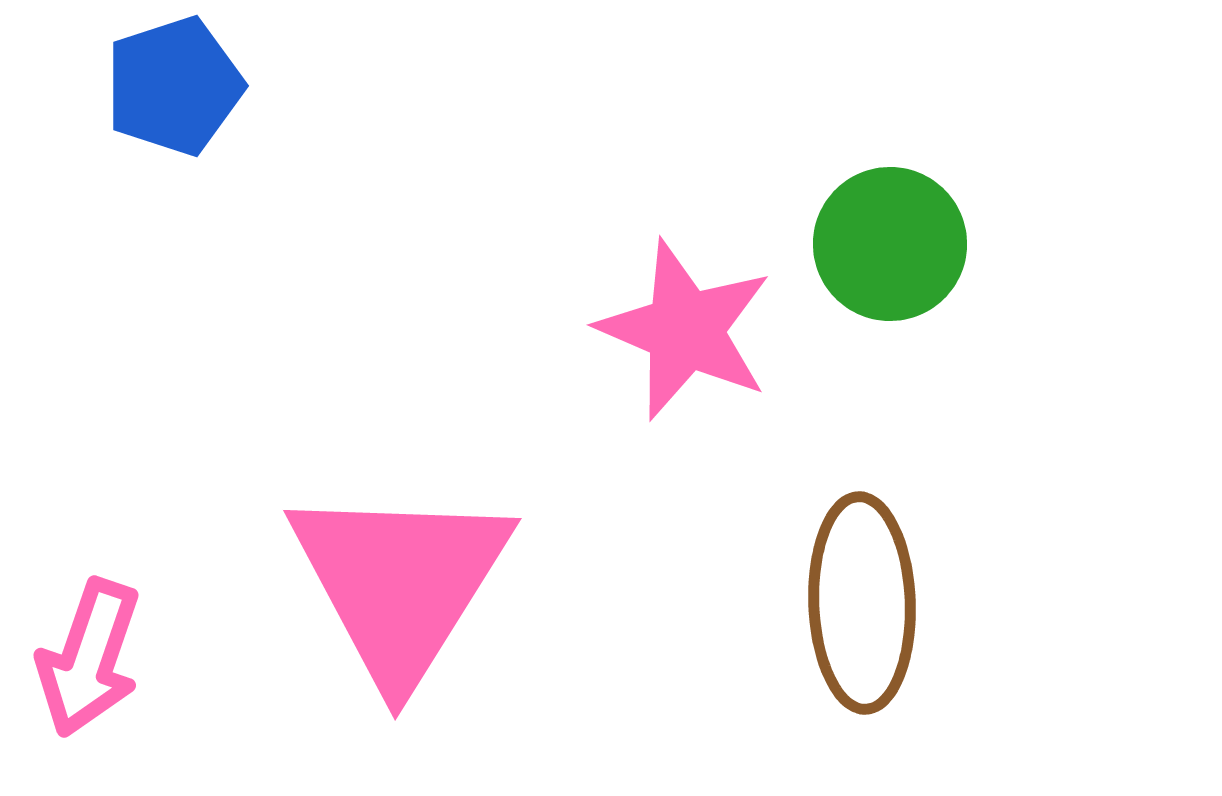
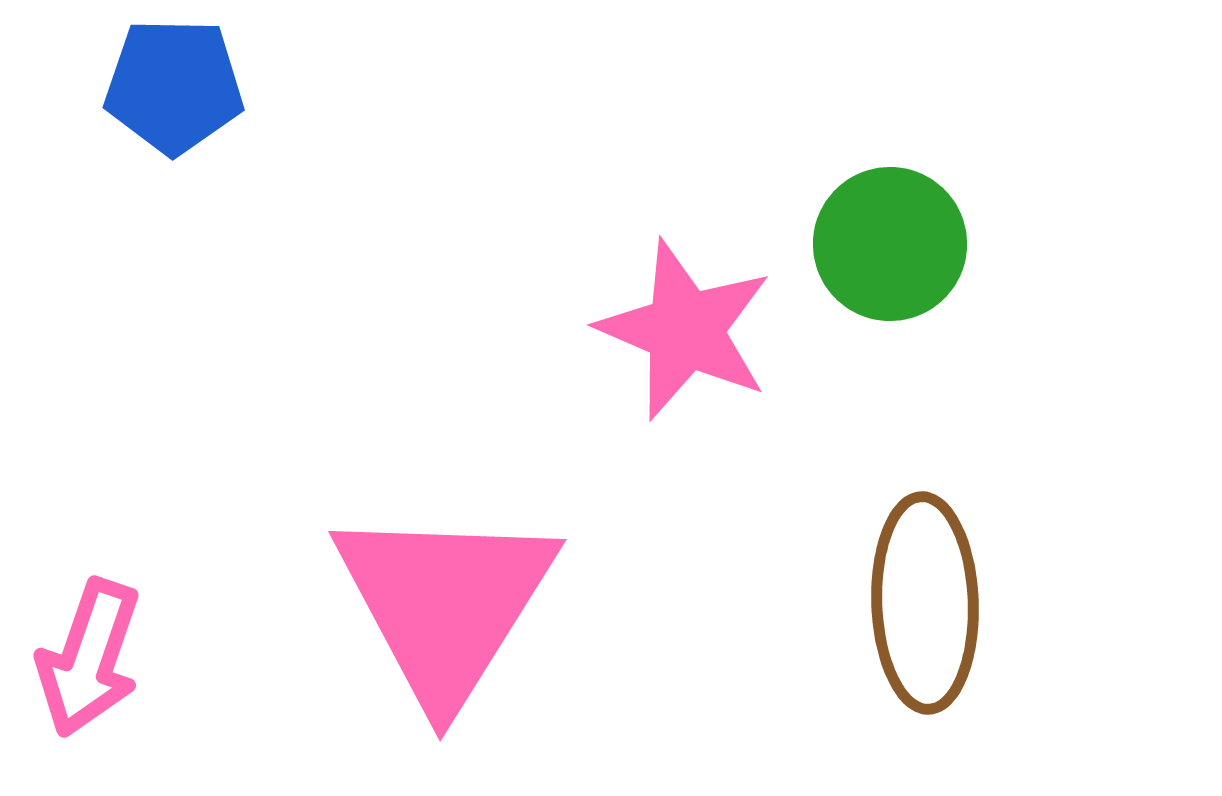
blue pentagon: rotated 19 degrees clockwise
pink triangle: moved 45 px right, 21 px down
brown ellipse: moved 63 px right
